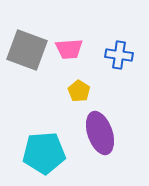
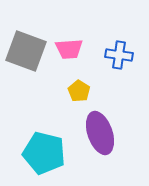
gray square: moved 1 px left, 1 px down
cyan pentagon: rotated 18 degrees clockwise
